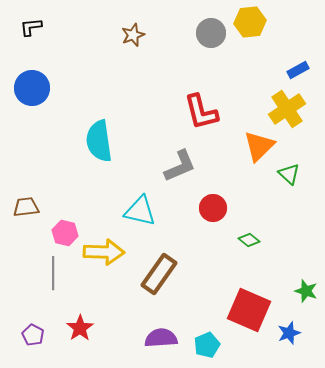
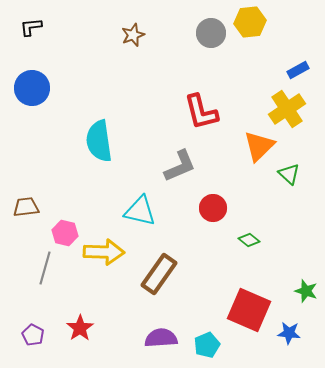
gray line: moved 8 px left, 5 px up; rotated 16 degrees clockwise
blue star: rotated 25 degrees clockwise
